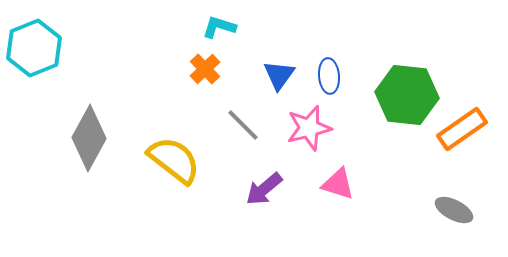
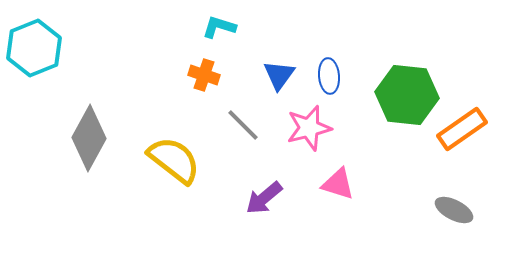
orange cross: moved 1 px left, 6 px down; rotated 28 degrees counterclockwise
purple arrow: moved 9 px down
